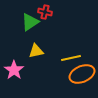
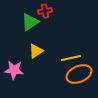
red cross: moved 1 px up; rotated 24 degrees counterclockwise
yellow triangle: rotated 21 degrees counterclockwise
pink star: rotated 30 degrees counterclockwise
orange ellipse: moved 3 px left
